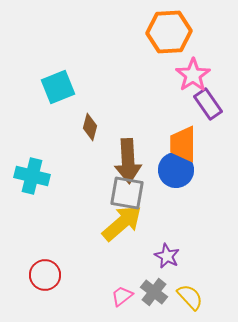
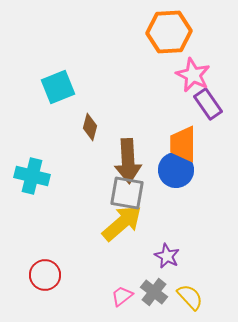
pink star: rotated 12 degrees counterclockwise
